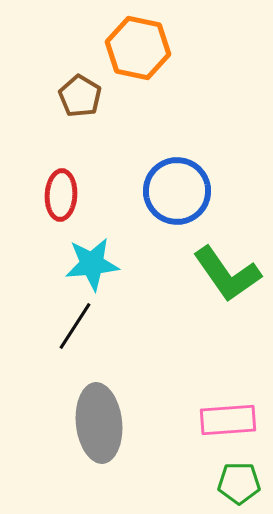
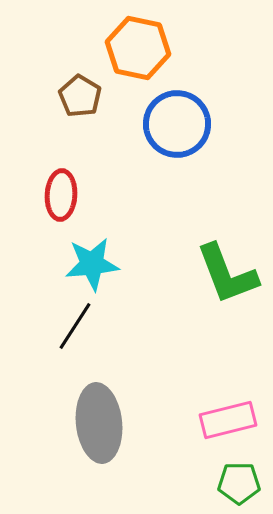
blue circle: moved 67 px up
green L-shape: rotated 14 degrees clockwise
pink rectangle: rotated 10 degrees counterclockwise
